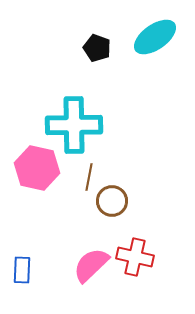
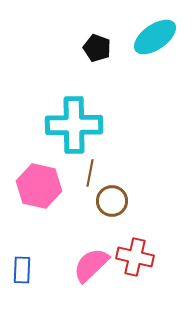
pink hexagon: moved 2 px right, 18 px down
brown line: moved 1 px right, 4 px up
